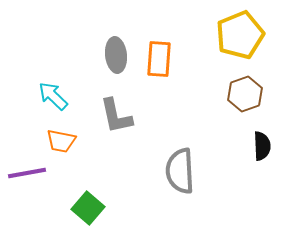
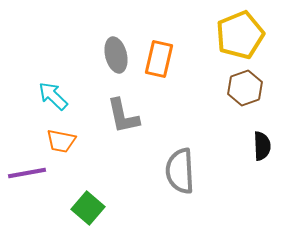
gray ellipse: rotated 8 degrees counterclockwise
orange rectangle: rotated 9 degrees clockwise
brown hexagon: moved 6 px up
gray L-shape: moved 7 px right
